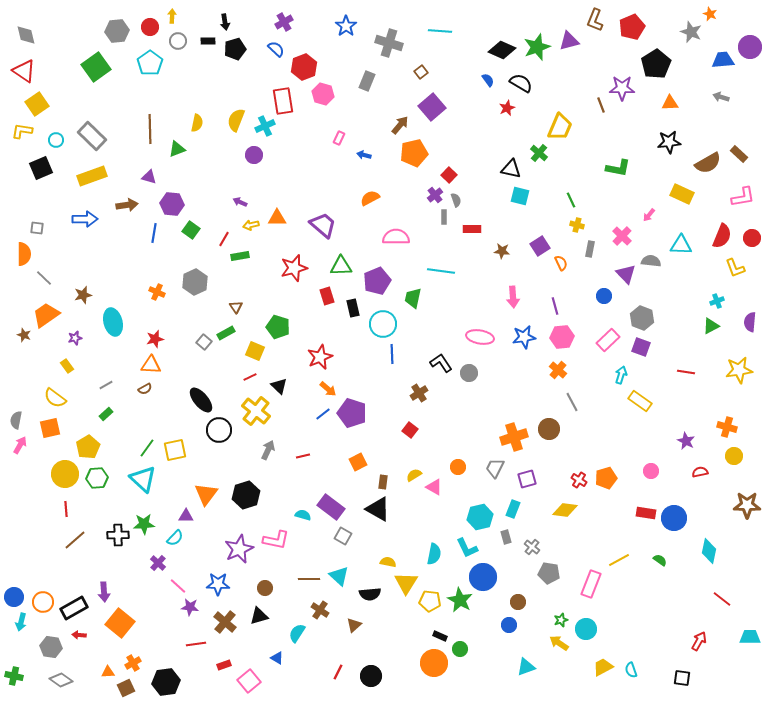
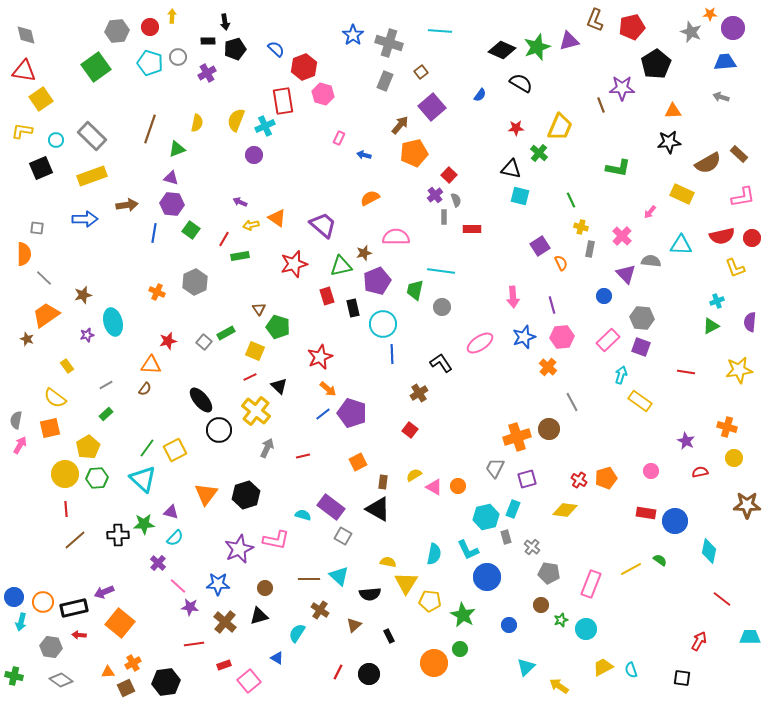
orange star at (710, 14): rotated 24 degrees counterclockwise
purple cross at (284, 22): moved 77 px left, 51 px down
blue star at (346, 26): moved 7 px right, 9 px down
red pentagon at (632, 27): rotated 10 degrees clockwise
gray circle at (178, 41): moved 16 px down
purple circle at (750, 47): moved 17 px left, 19 px up
blue trapezoid at (723, 60): moved 2 px right, 2 px down
cyan pentagon at (150, 63): rotated 20 degrees counterclockwise
red triangle at (24, 71): rotated 25 degrees counterclockwise
blue semicircle at (488, 80): moved 8 px left, 15 px down; rotated 72 degrees clockwise
gray rectangle at (367, 81): moved 18 px right
orange triangle at (670, 103): moved 3 px right, 8 px down
yellow square at (37, 104): moved 4 px right, 5 px up
red star at (507, 108): moved 9 px right, 20 px down; rotated 21 degrees clockwise
brown line at (150, 129): rotated 20 degrees clockwise
purple triangle at (149, 177): moved 22 px right, 1 px down
pink arrow at (649, 215): moved 1 px right, 3 px up
orange triangle at (277, 218): rotated 36 degrees clockwise
yellow cross at (577, 225): moved 4 px right, 2 px down
red semicircle at (722, 236): rotated 55 degrees clockwise
brown star at (502, 251): moved 138 px left, 2 px down; rotated 21 degrees counterclockwise
green triangle at (341, 266): rotated 10 degrees counterclockwise
red star at (294, 268): moved 4 px up
green trapezoid at (413, 298): moved 2 px right, 8 px up
purple line at (555, 306): moved 3 px left, 1 px up
brown triangle at (236, 307): moved 23 px right, 2 px down
gray hexagon at (642, 318): rotated 15 degrees counterclockwise
brown star at (24, 335): moved 3 px right, 4 px down
pink ellipse at (480, 337): moved 6 px down; rotated 44 degrees counterclockwise
blue star at (524, 337): rotated 10 degrees counterclockwise
purple star at (75, 338): moved 12 px right, 3 px up
red star at (155, 339): moved 13 px right, 2 px down
orange cross at (558, 370): moved 10 px left, 3 px up
gray circle at (469, 373): moved 27 px left, 66 px up
brown semicircle at (145, 389): rotated 24 degrees counterclockwise
orange cross at (514, 437): moved 3 px right
yellow square at (175, 450): rotated 15 degrees counterclockwise
gray arrow at (268, 450): moved 1 px left, 2 px up
yellow circle at (734, 456): moved 2 px down
orange circle at (458, 467): moved 19 px down
purple triangle at (186, 516): moved 15 px left, 4 px up; rotated 14 degrees clockwise
cyan hexagon at (480, 517): moved 6 px right
blue circle at (674, 518): moved 1 px right, 3 px down
cyan L-shape at (467, 548): moved 1 px right, 2 px down
yellow line at (619, 560): moved 12 px right, 9 px down
blue circle at (483, 577): moved 4 px right
purple arrow at (104, 592): rotated 72 degrees clockwise
green star at (460, 600): moved 3 px right, 15 px down
brown circle at (518, 602): moved 23 px right, 3 px down
black rectangle at (74, 608): rotated 16 degrees clockwise
black rectangle at (440, 636): moved 51 px left; rotated 40 degrees clockwise
yellow arrow at (559, 643): moved 43 px down
red line at (196, 644): moved 2 px left
cyan triangle at (526, 667): rotated 24 degrees counterclockwise
black circle at (371, 676): moved 2 px left, 2 px up
